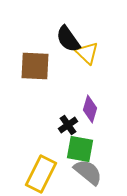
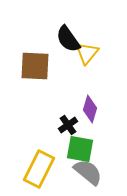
yellow triangle: rotated 25 degrees clockwise
yellow rectangle: moved 2 px left, 5 px up
